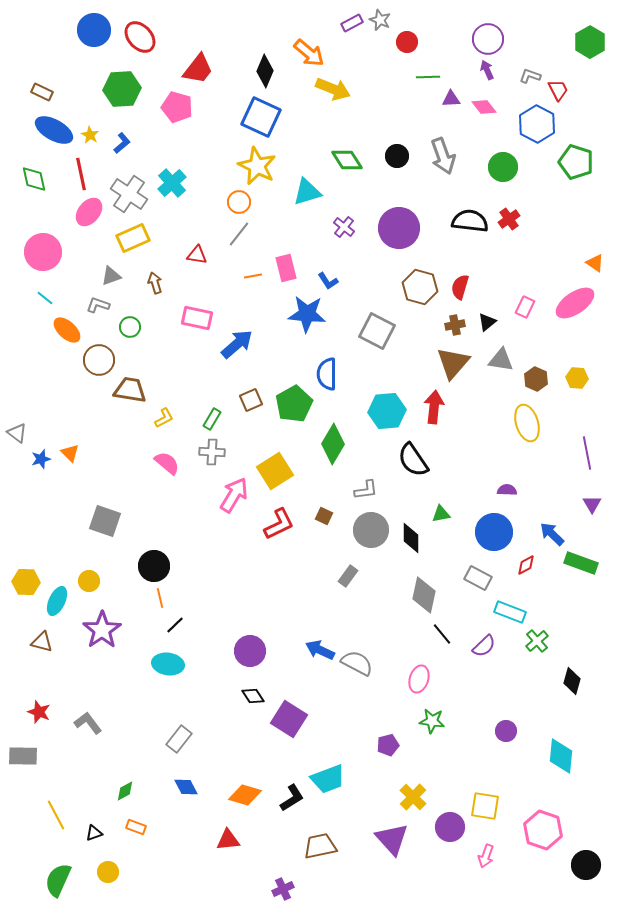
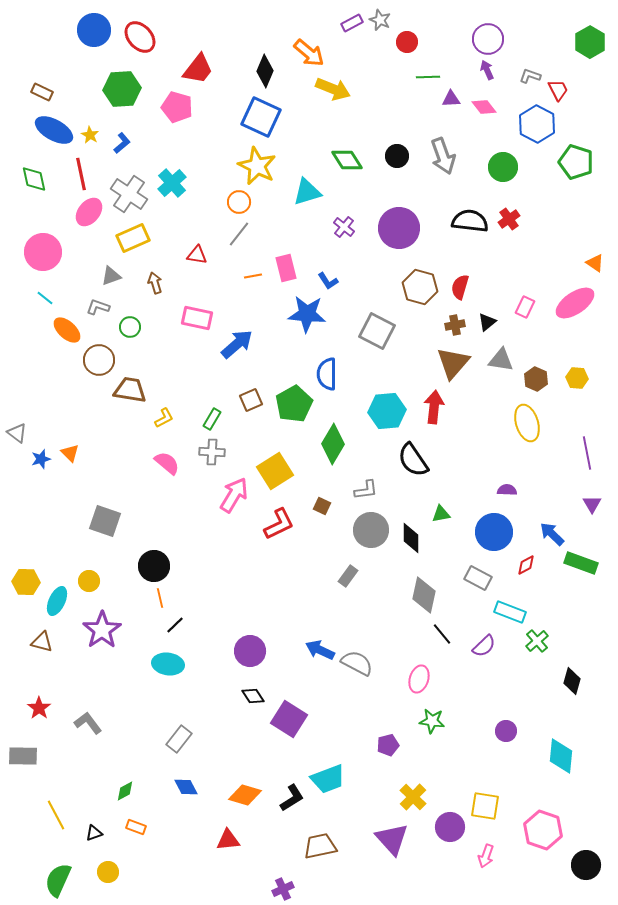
gray L-shape at (98, 305): moved 2 px down
brown square at (324, 516): moved 2 px left, 10 px up
red star at (39, 712): moved 4 px up; rotated 15 degrees clockwise
